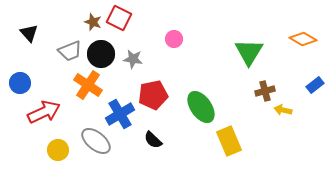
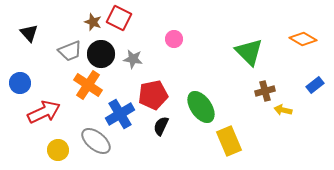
green triangle: rotated 16 degrees counterclockwise
black semicircle: moved 8 px right, 14 px up; rotated 72 degrees clockwise
